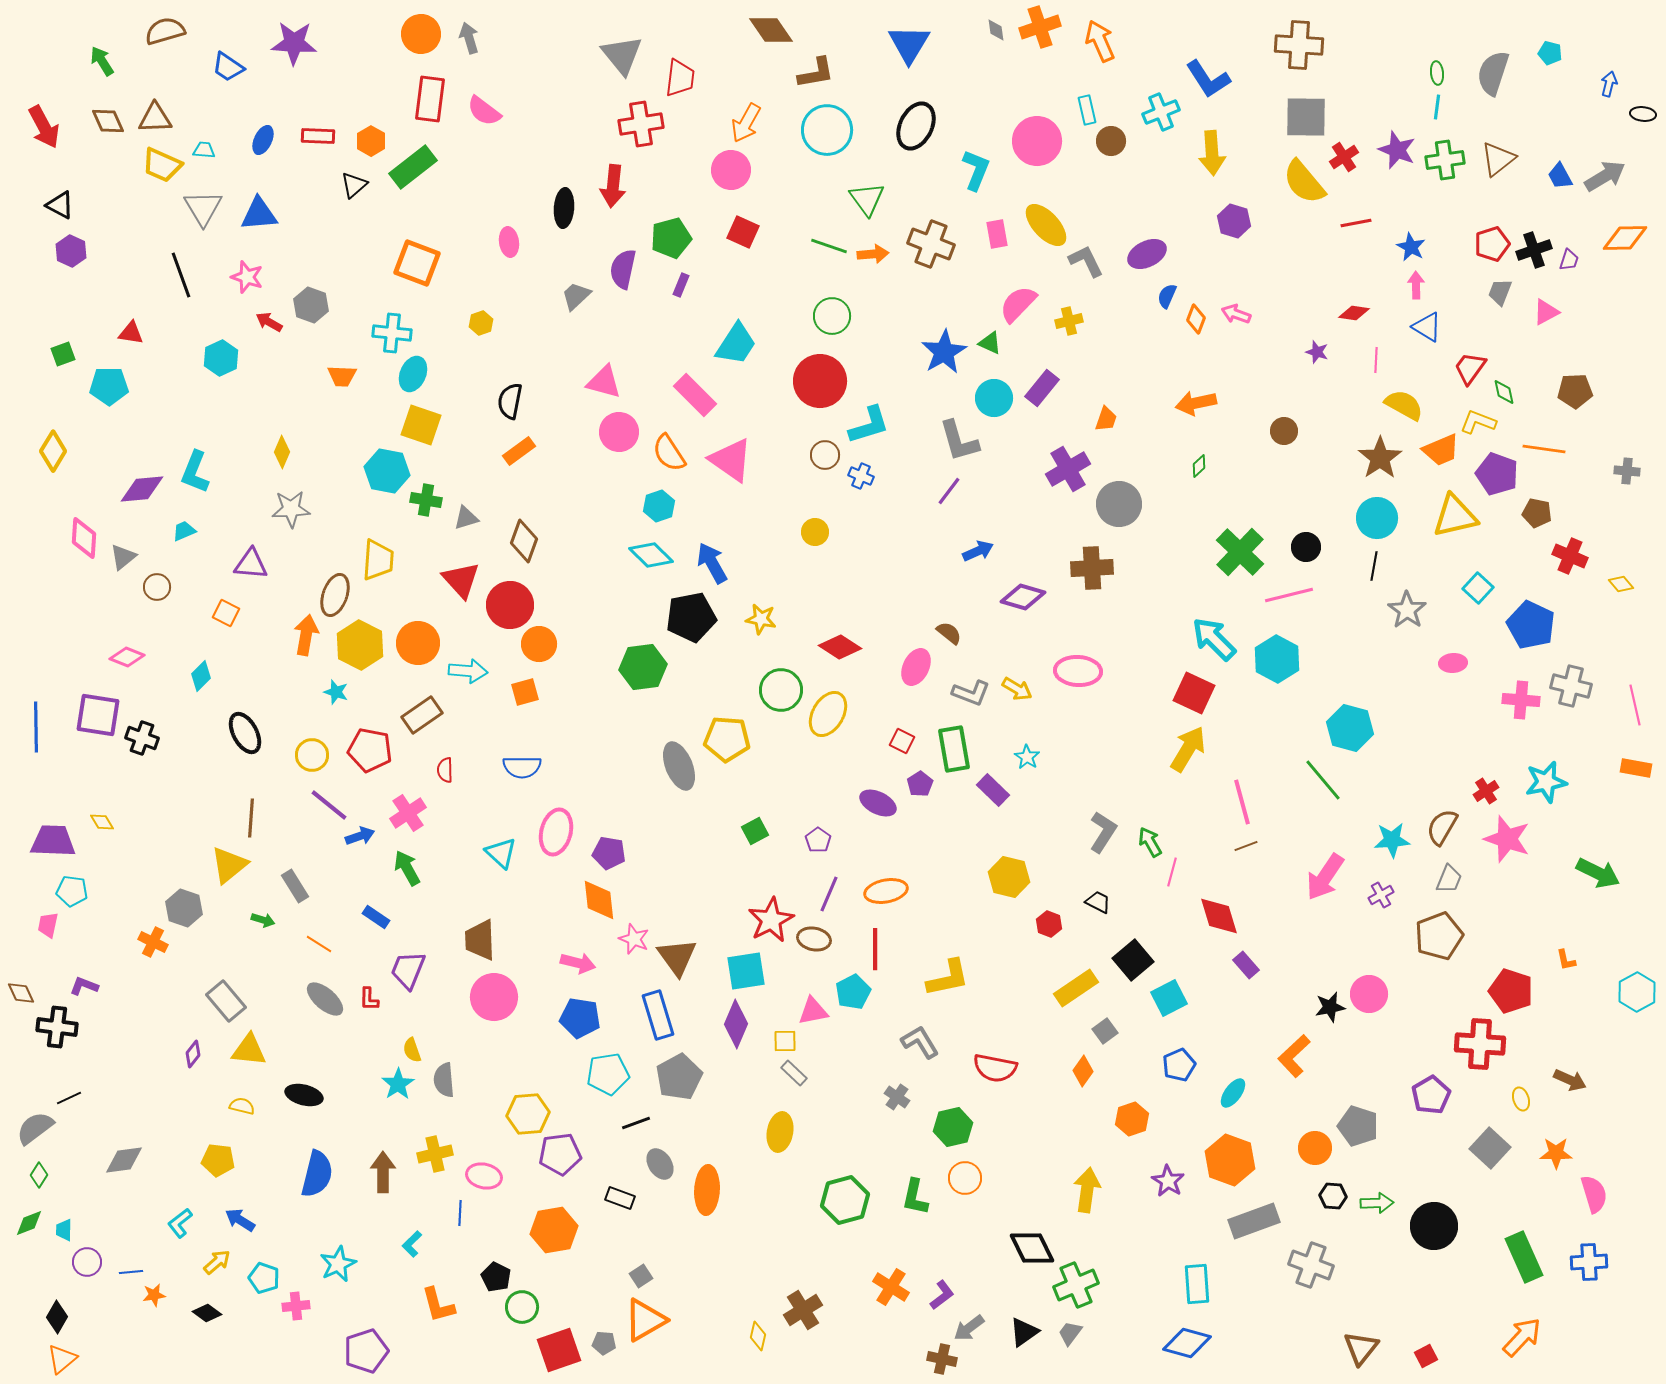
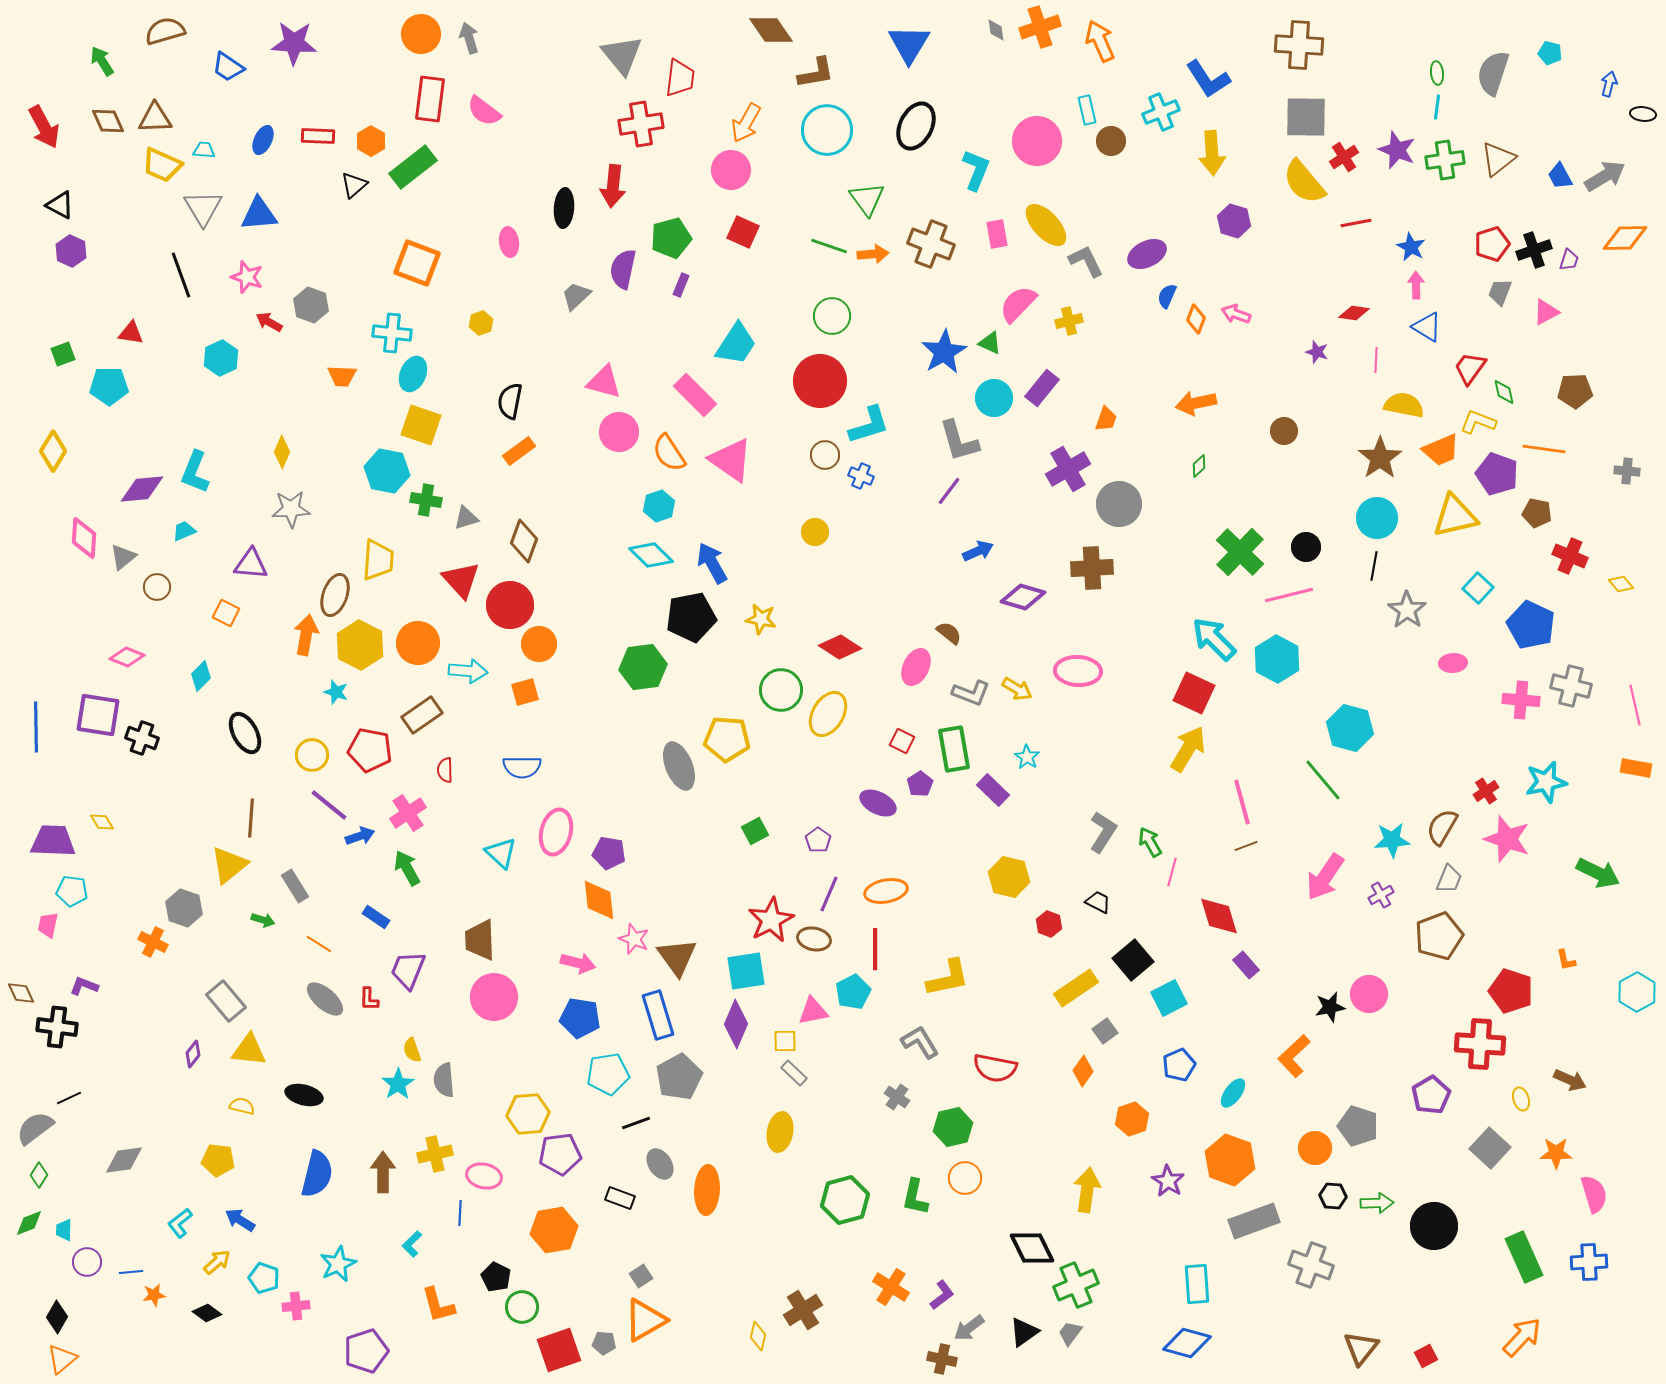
yellow semicircle at (1404, 405): rotated 18 degrees counterclockwise
